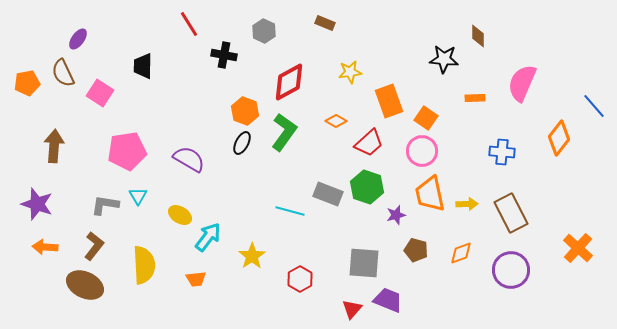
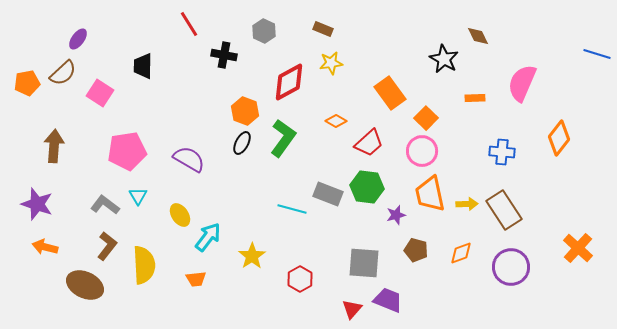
brown rectangle at (325, 23): moved 2 px left, 6 px down
brown diamond at (478, 36): rotated 25 degrees counterclockwise
black star at (444, 59): rotated 24 degrees clockwise
yellow star at (350, 72): moved 19 px left, 9 px up
brown semicircle at (63, 73): rotated 108 degrees counterclockwise
orange rectangle at (389, 101): moved 1 px right, 8 px up; rotated 16 degrees counterclockwise
blue line at (594, 106): moved 3 px right, 52 px up; rotated 32 degrees counterclockwise
orange square at (426, 118): rotated 10 degrees clockwise
green L-shape at (284, 132): moved 1 px left, 6 px down
green hexagon at (367, 187): rotated 12 degrees counterclockwise
gray L-shape at (105, 205): rotated 28 degrees clockwise
cyan line at (290, 211): moved 2 px right, 2 px up
brown rectangle at (511, 213): moved 7 px left, 3 px up; rotated 6 degrees counterclockwise
yellow ellipse at (180, 215): rotated 25 degrees clockwise
brown L-shape at (94, 246): moved 13 px right
orange arrow at (45, 247): rotated 10 degrees clockwise
purple circle at (511, 270): moved 3 px up
